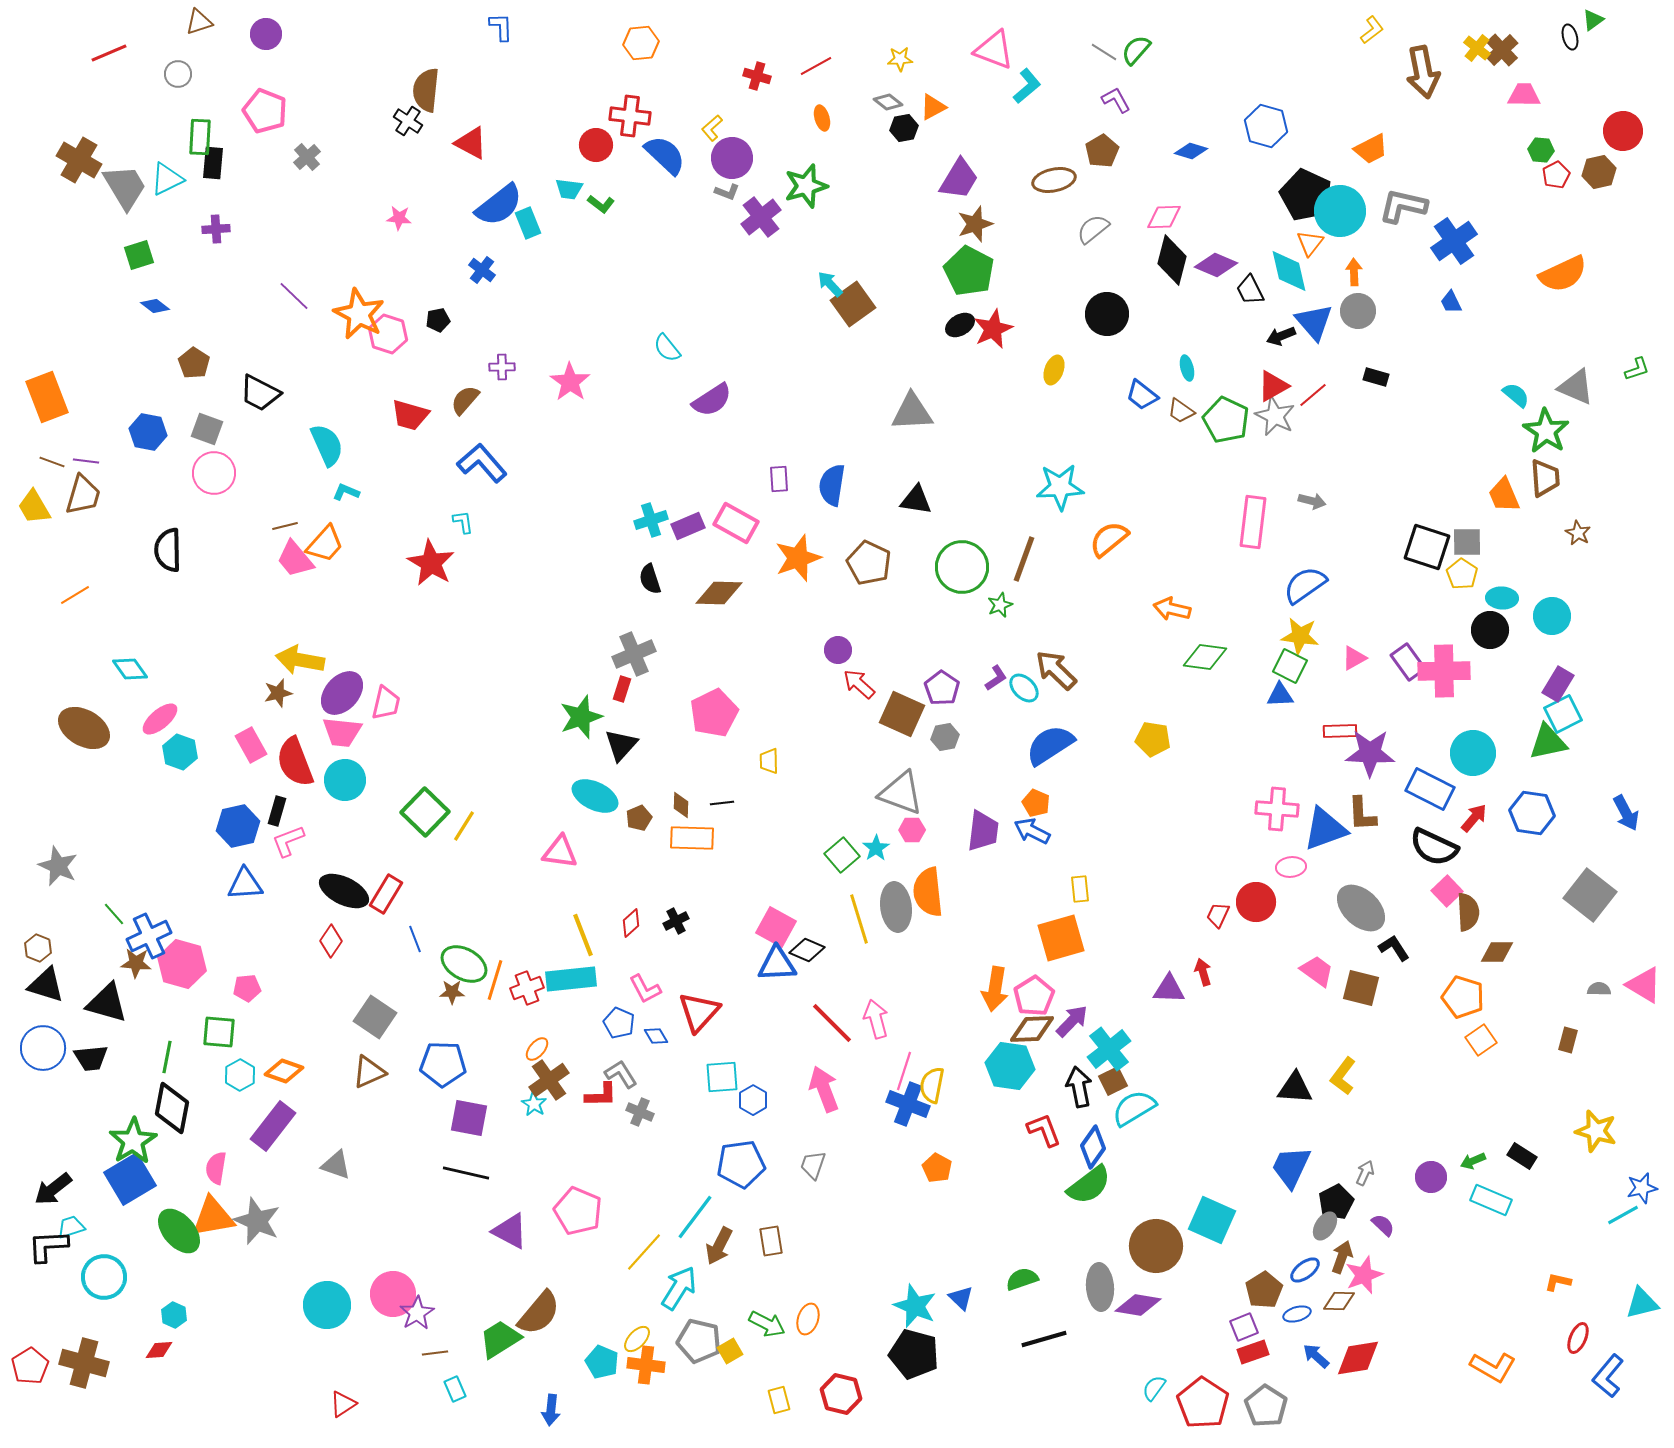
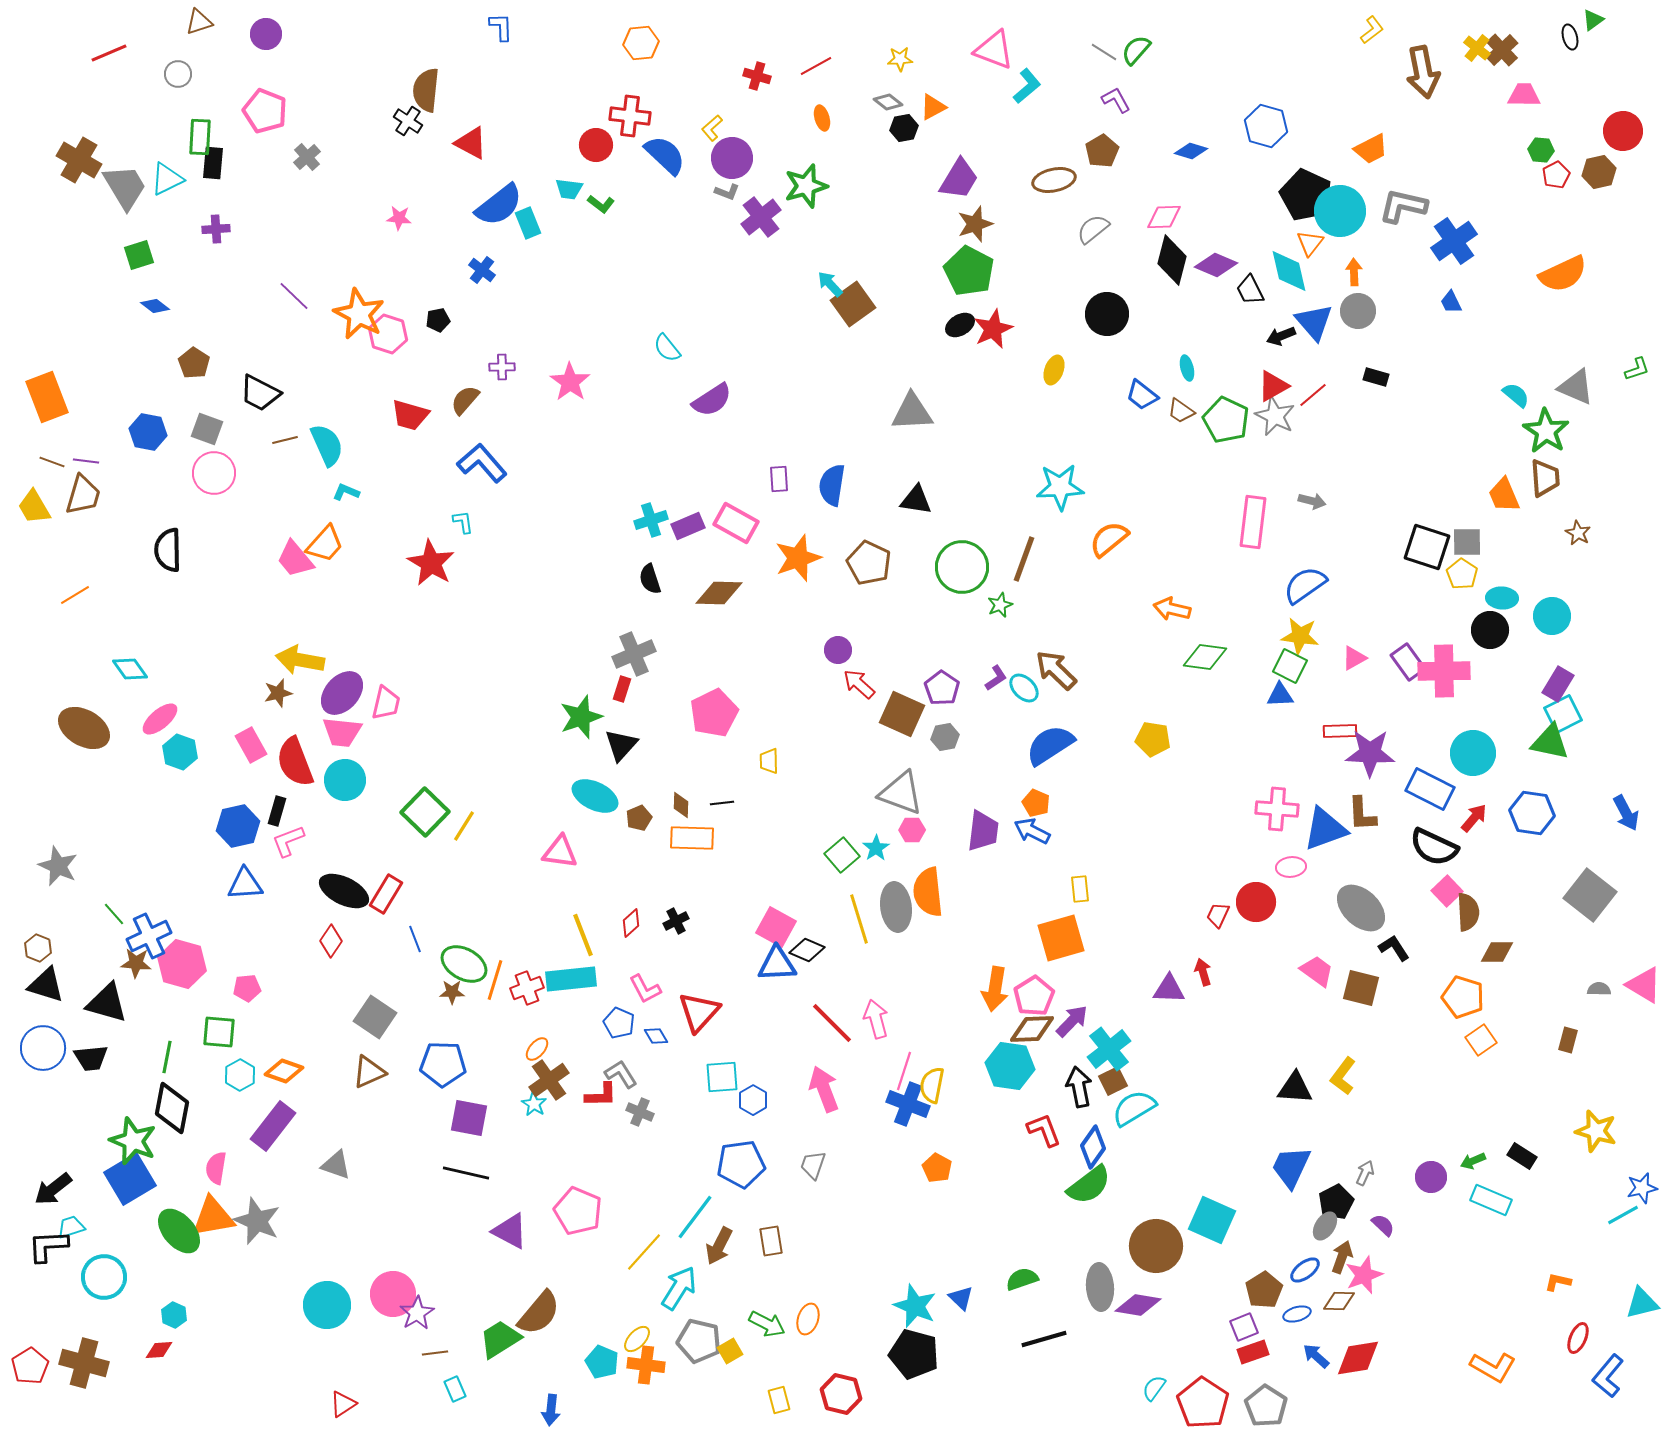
brown line at (285, 526): moved 86 px up
green triangle at (1548, 742): moved 2 px right; rotated 24 degrees clockwise
green star at (133, 1141): rotated 18 degrees counterclockwise
